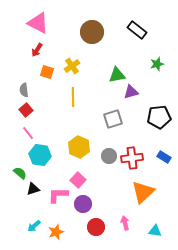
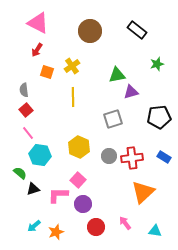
brown circle: moved 2 px left, 1 px up
pink arrow: rotated 24 degrees counterclockwise
